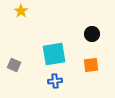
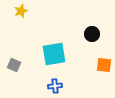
yellow star: rotated 16 degrees clockwise
orange square: moved 13 px right; rotated 14 degrees clockwise
blue cross: moved 5 px down
